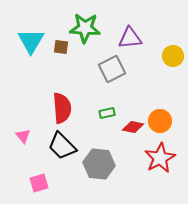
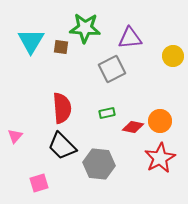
pink triangle: moved 8 px left; rotated 21 degrees clockwise
